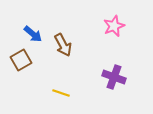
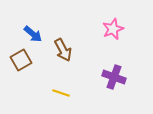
pink star: moved 1 px left, 3 px down
brown arrow: moved 5 px down
